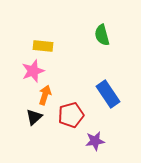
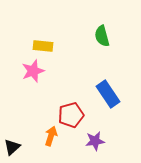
green semicircle: moved 1 px down
orange arrow: moved 6 px right, 41 px down
black triangle: moved 22 px left, 30 px down
